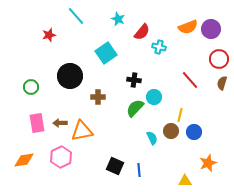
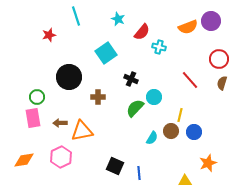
cyan line: rotated 24 degrees clockwise
purple circle: moved 8 px up
black circle: moved 1 px left, 1 px down
black cross: moved 3 px left, 1 px up; rotated 16 degrees clockwise
green circle: moved 6 px right, 10 px down
pink rectangle: moved 4 px left, 5 px up
cyan semicircle: rotated 56 degrees clockwise
blue line: moved 3 px down
